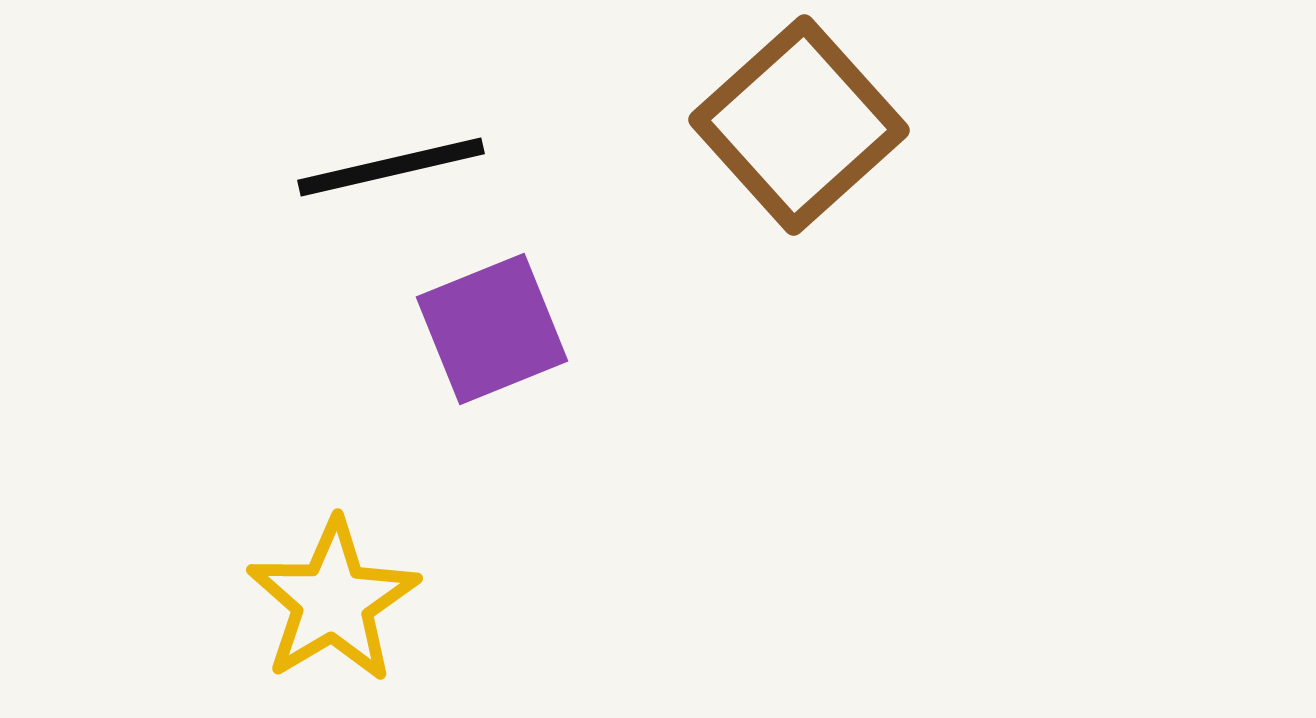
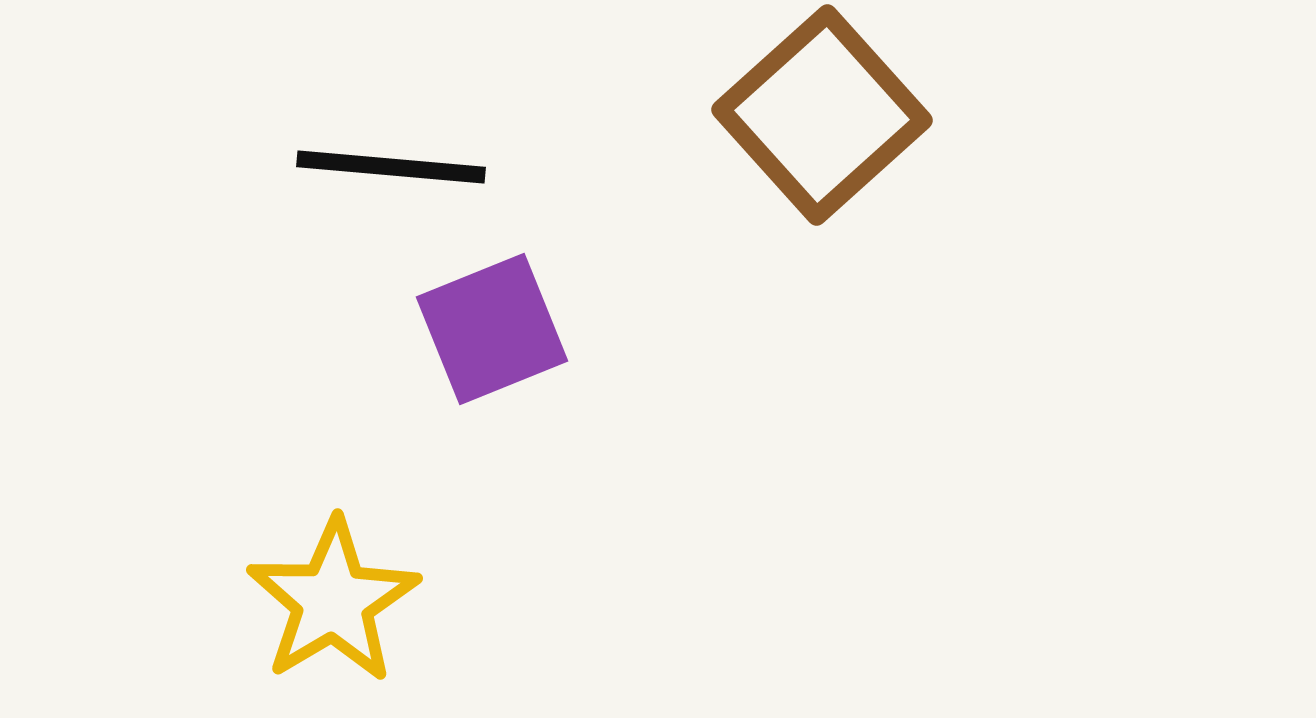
brown square: moved 23 px right, 10 px up
black line: rotated 18 degrees clockwise
